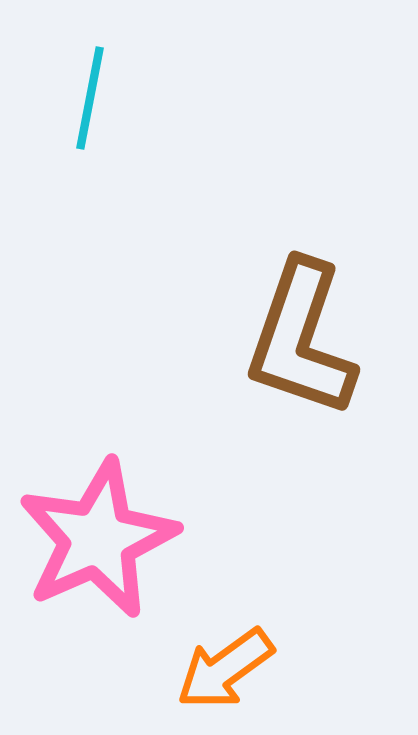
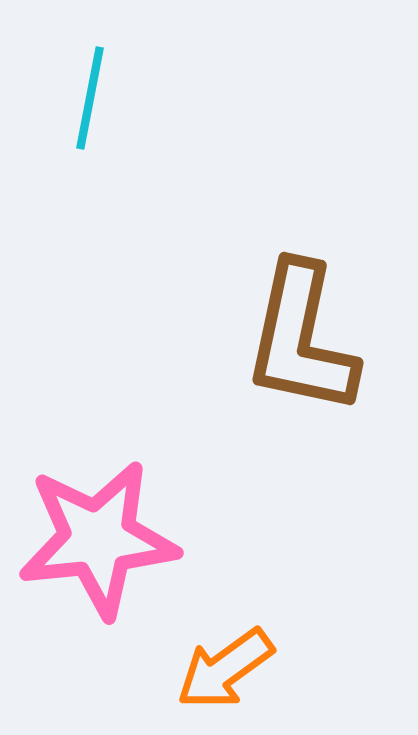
brown L-shape: rotated 7 degrees counterclockwise
pink star: rotated 18 degrees clockwise
